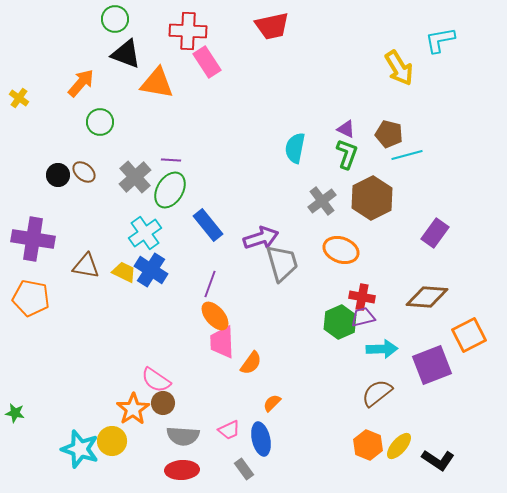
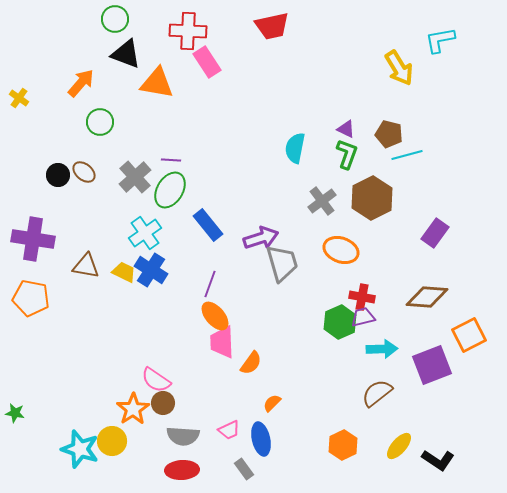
orange hexagon at (368, 445): moved 25 px left; rotated 12 degrees clockwise
